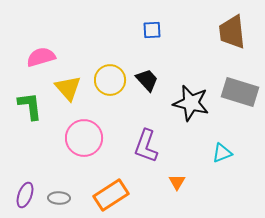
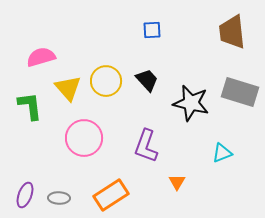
yellow circle: moved 4 px left, 1 px down
